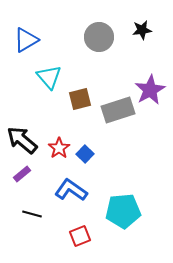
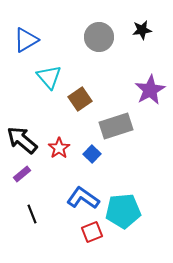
brown square: rotated 20 degrees counterclockwise
gray rectangle: moved 2 px left, 16 px down
blue square: moved 7 px right
blue L-shape: moved 12 px right, 8 px down
black line: rotated 54 degrees clockwise
red square: moved 12 px right, 4 px up
